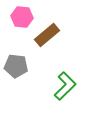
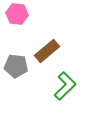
pink hexagon: moved 5 px left, 3 px up
brown rectangle: moved 16 px down
